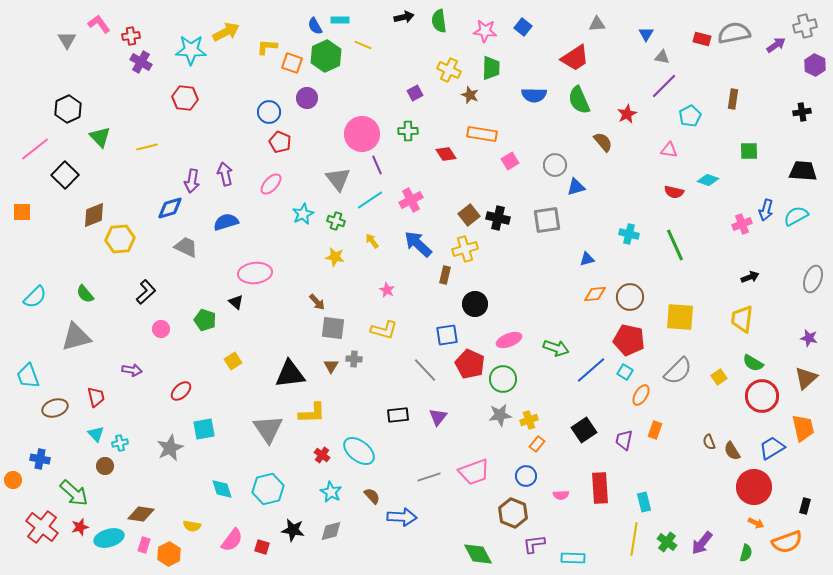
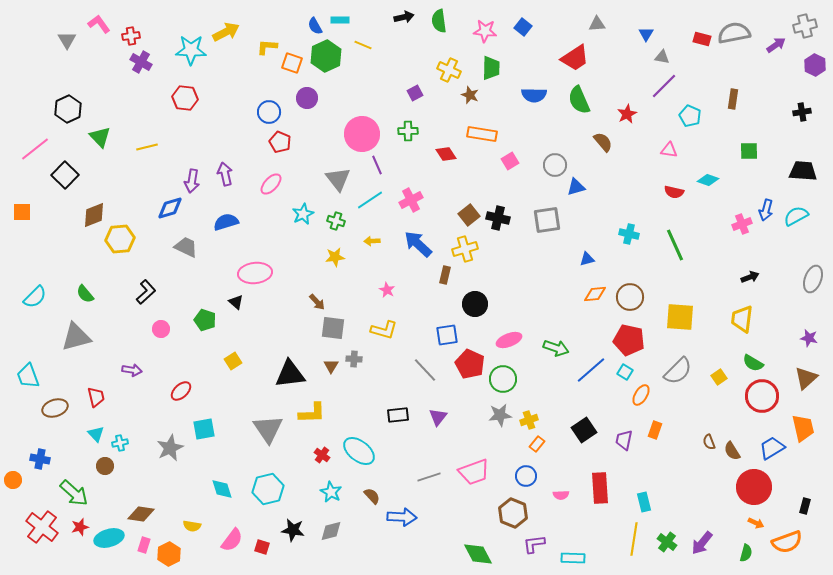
cyan pentagon at (690, 116): rotated 20 degrees counterclockwise
yellow arrow at (372, 241): rotated 56 degrees counterclockwise
yellow star at (335, 257): rotated 18 degrees counterclockwise
